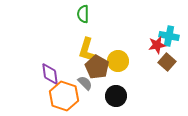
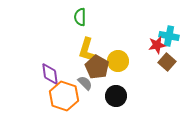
green semicircle: moved 3 px left, 3 px down
